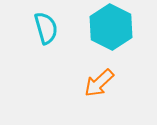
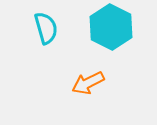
orange arrow: moved 11 px left; rotated 16 degrees clockwise
